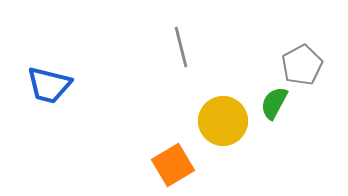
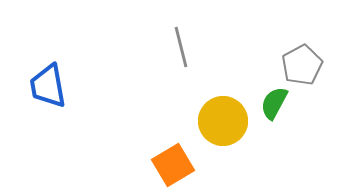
blue trapezoid: moved 1 px left, 1 px down; rotated 66 degrees clockwise
